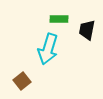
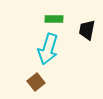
green rectangle: moved 5 px left
brown square: moved 14 px right, 1 px down
